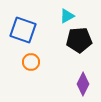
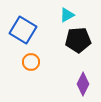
cyan triangle: moved 1 px up
blue square: rotated 12 degrees clockwise
black pentagon: moved 1 px left
